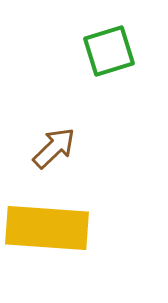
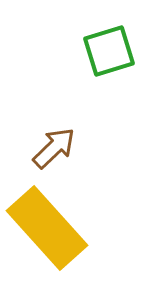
yellow rectangle: rotated 44 degrees clockwise
